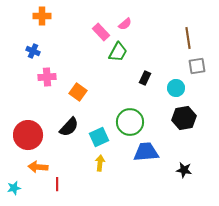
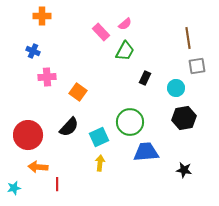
green trapezoid: moved 7 px right, 1 px up
